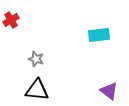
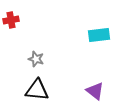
red cross: rotated 21 degrees clockwise
purple triangle: moved 14 px left
